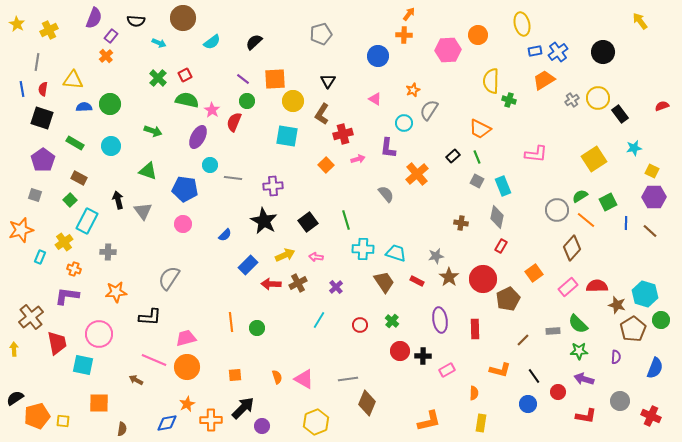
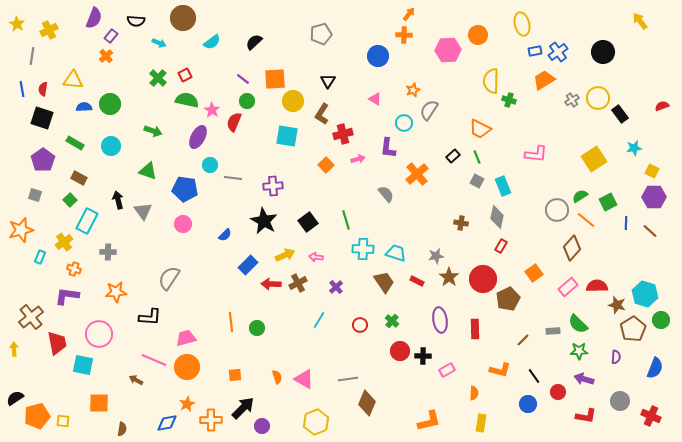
gray line at (37, 62): moved 5 px left, 6 px up
